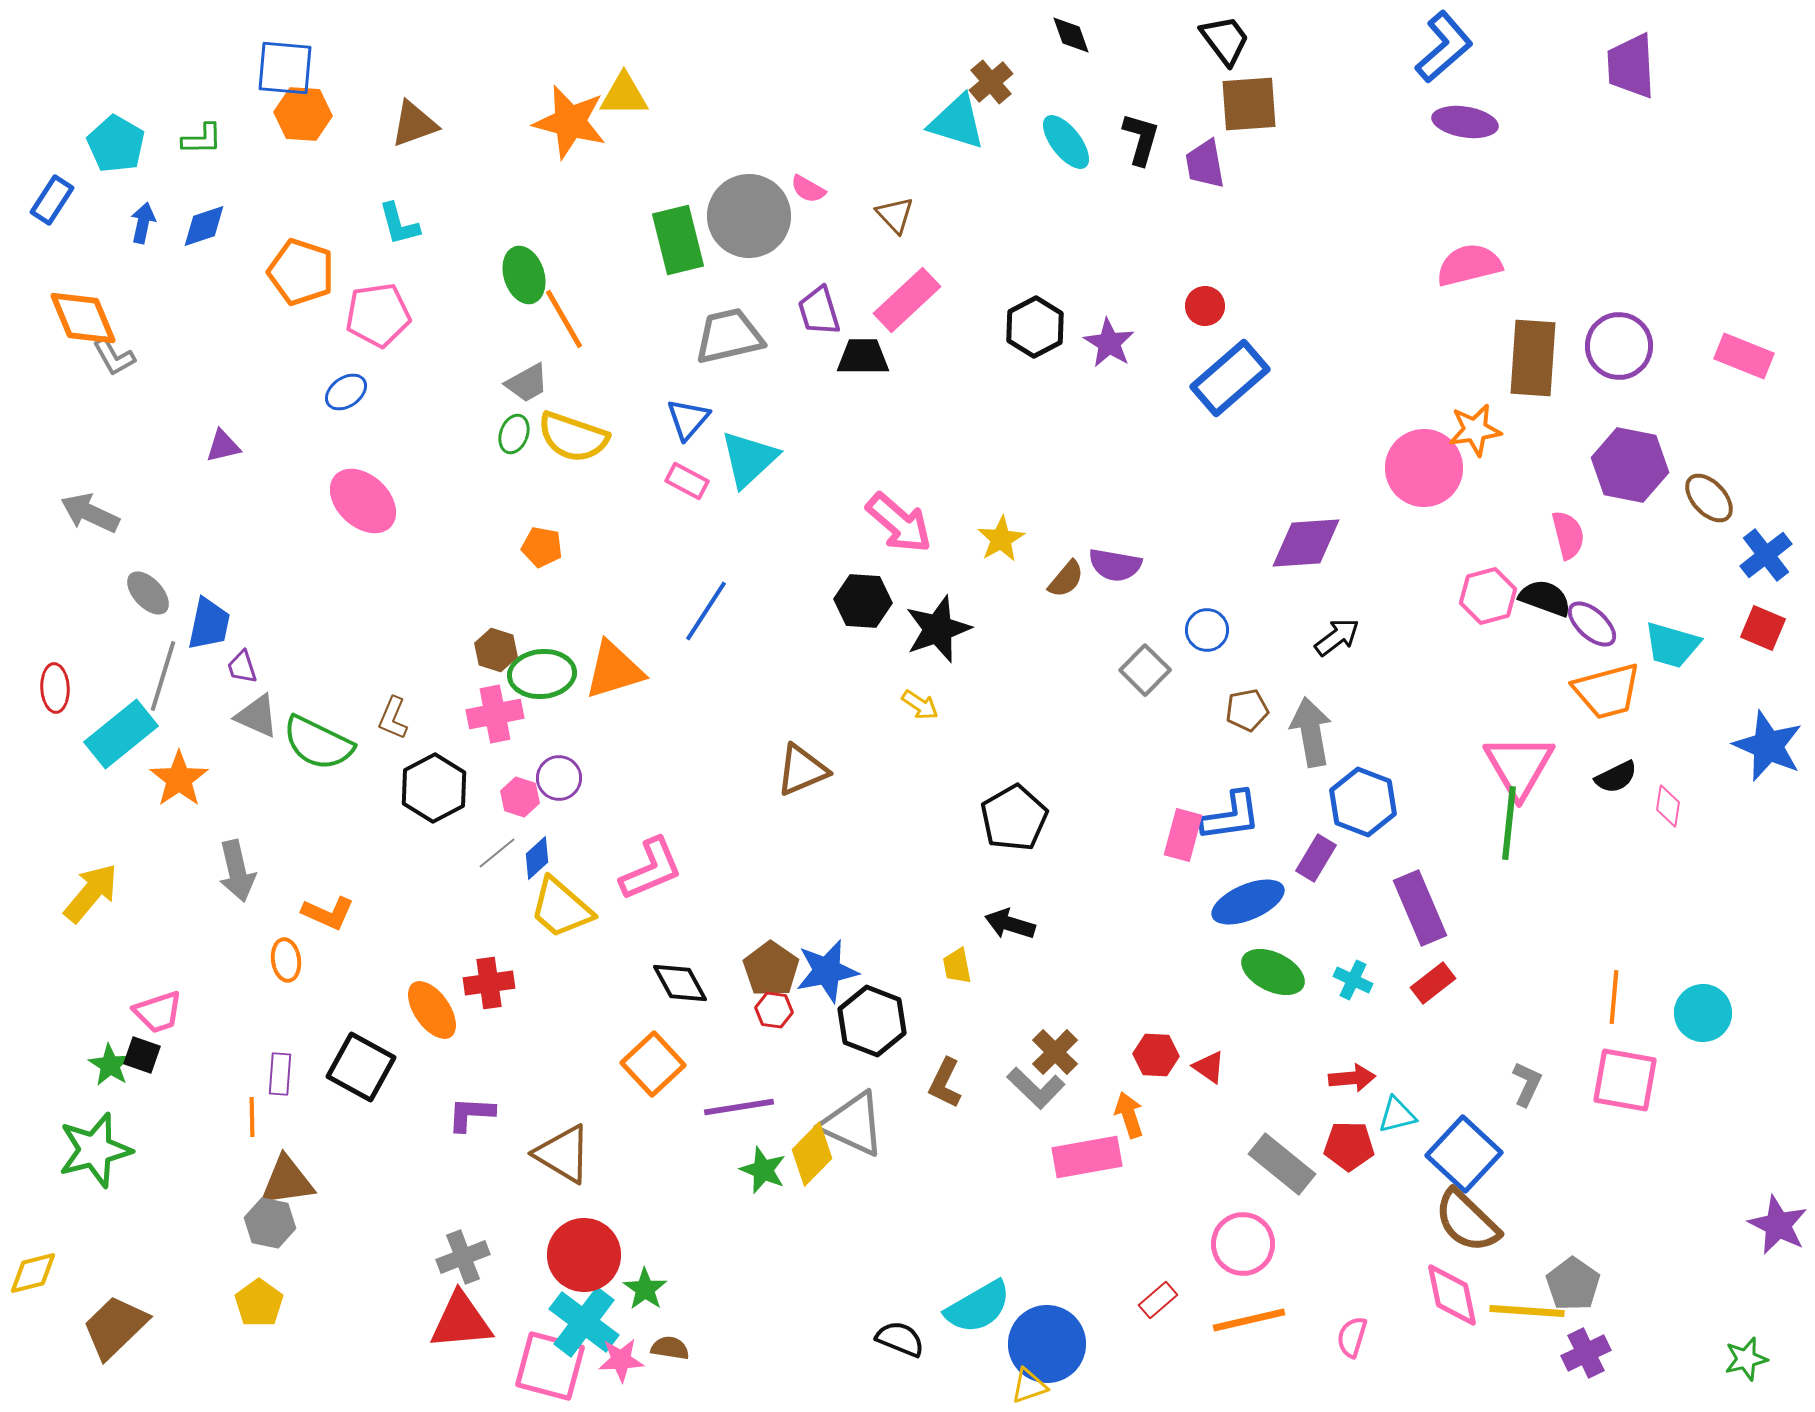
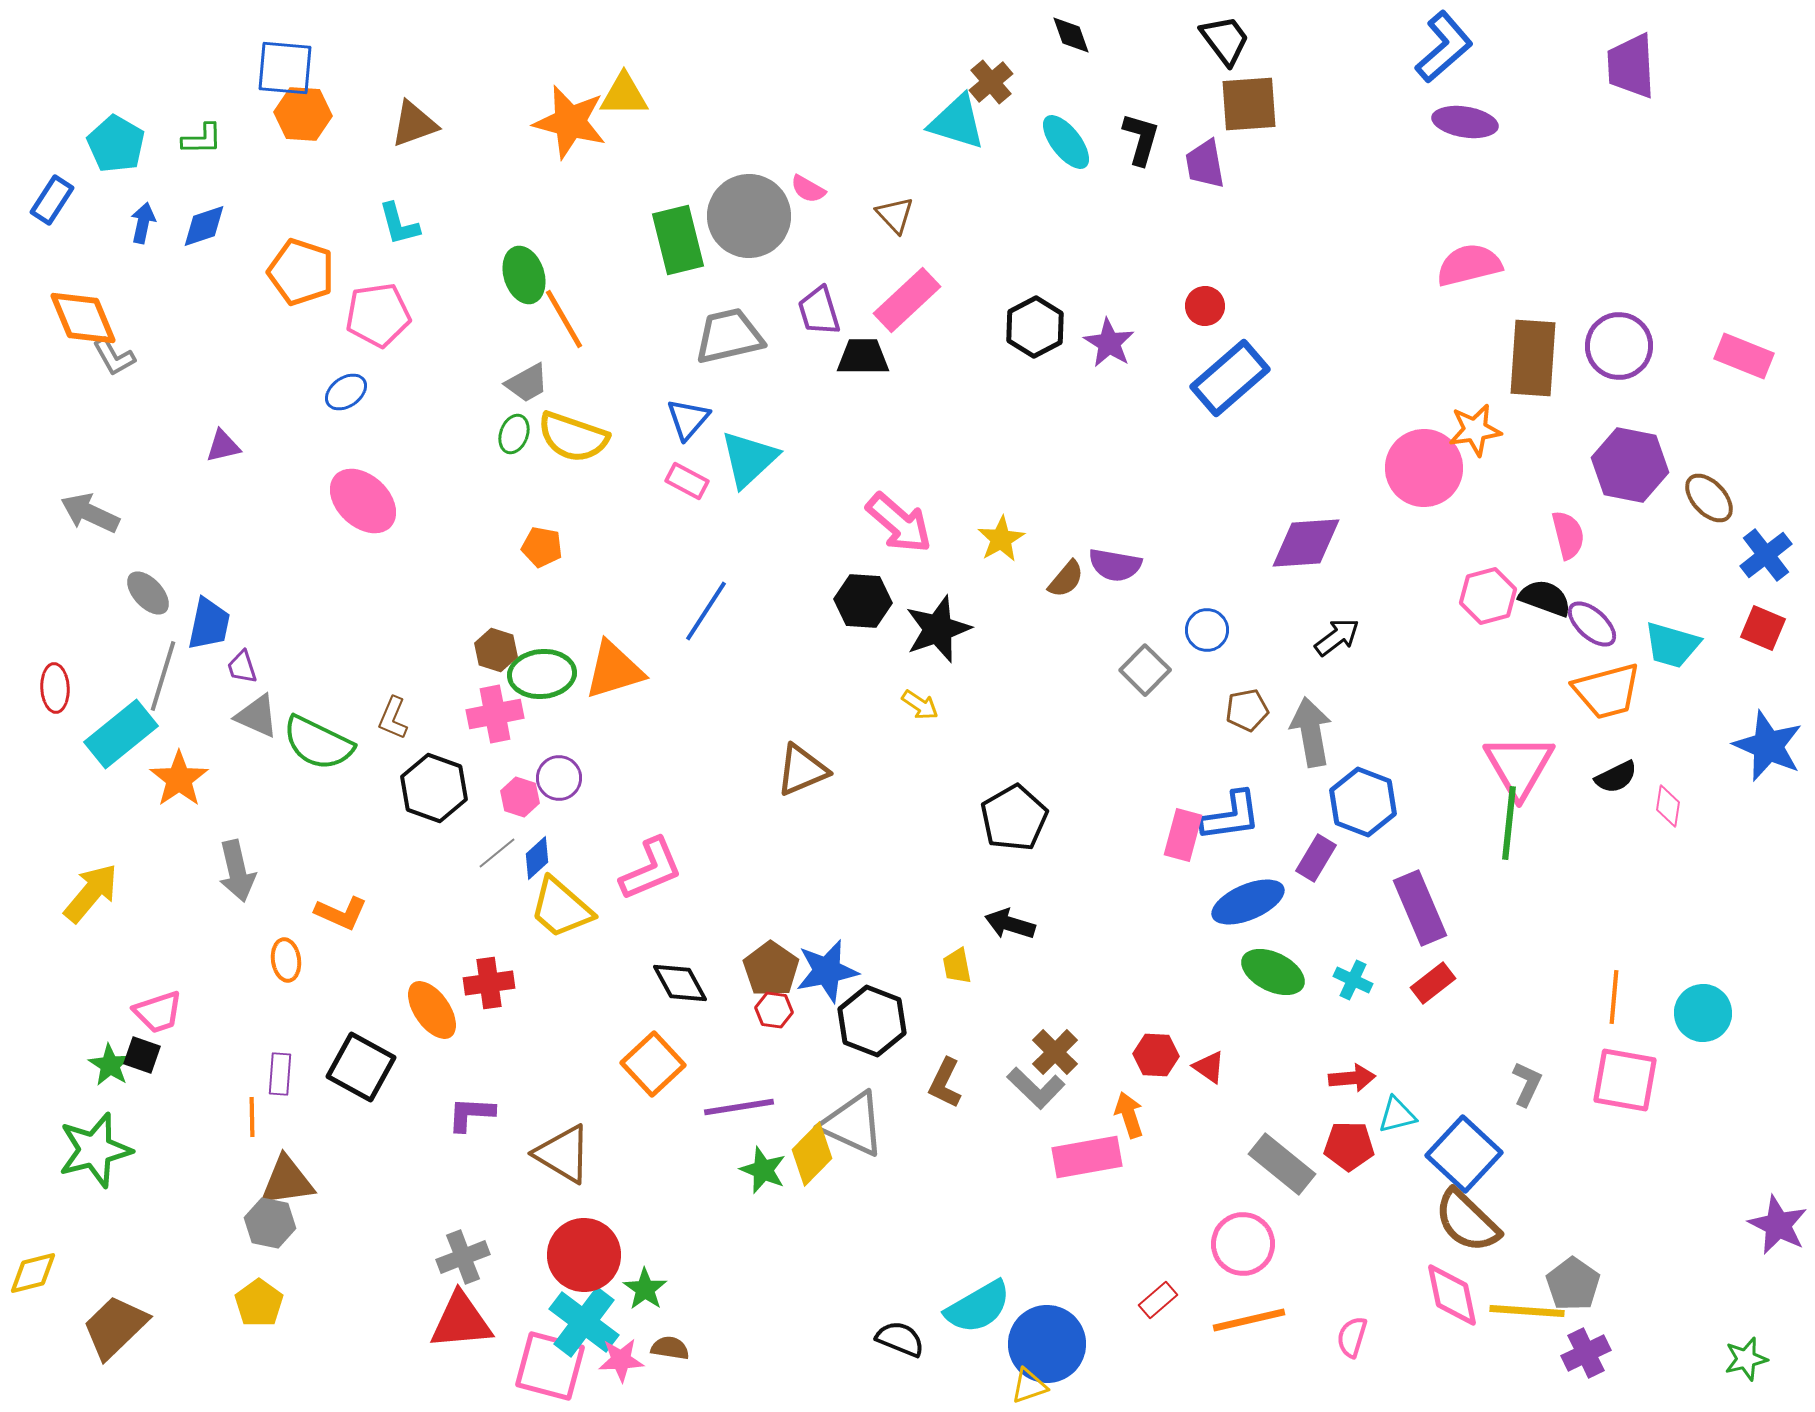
black hexagon at (434, 788): rotated 12 degrees counterclockwise
orange L-shape at (328, 913): moved 13 px right
